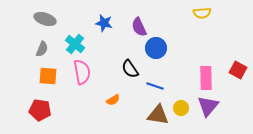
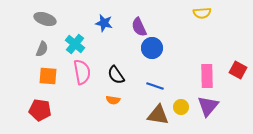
blue circle: moved 4 px left
black semicircle: moved 14 px left, 6 px down
pink rectangle: moved 1 px right, 2 px up
orange semicircle: rotated 40 degrees clockwise
yellow circle: moved 1 px up
